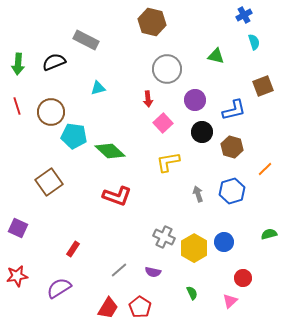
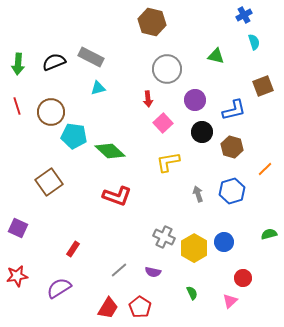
gray rectangle at (86, 40): moved 5 px right, 17 px down
